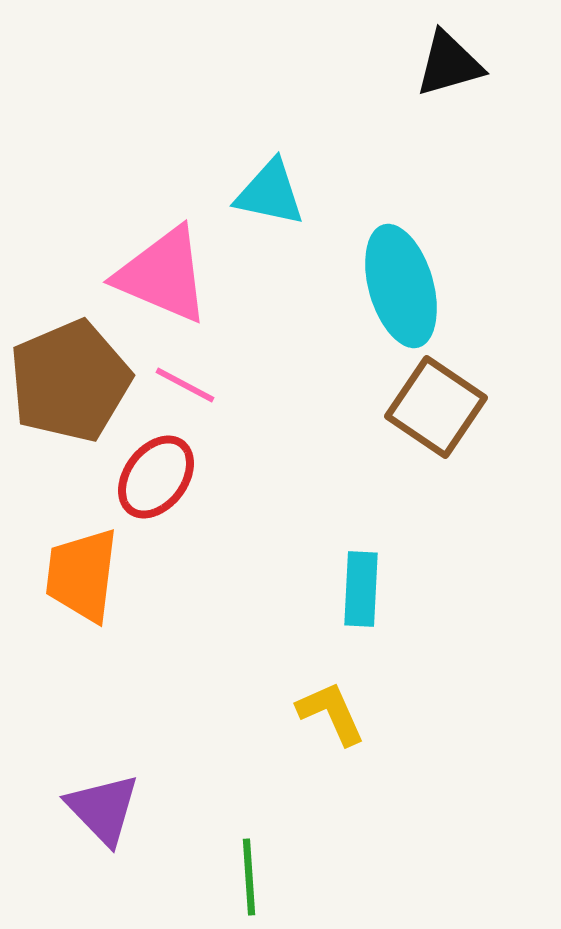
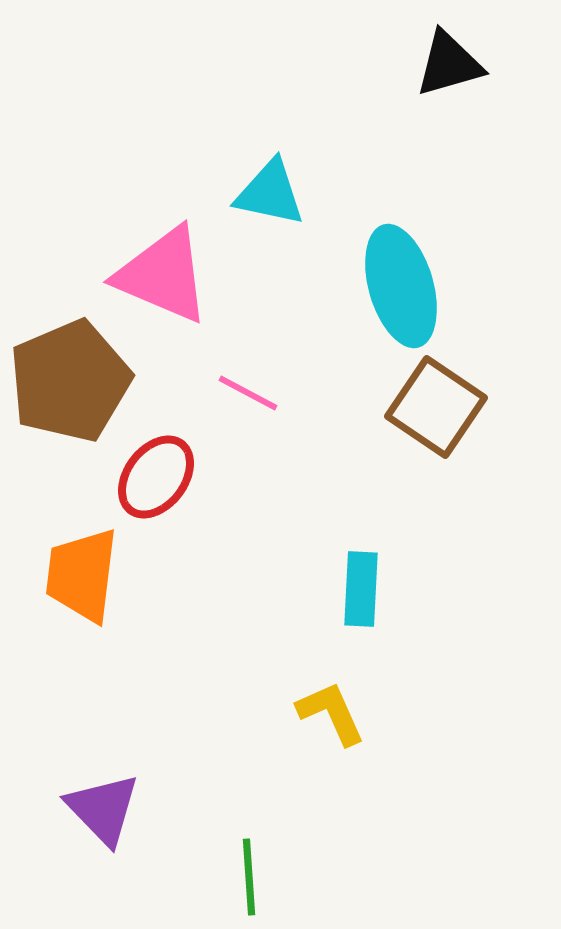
pink line: moved 63 px right, 8 px down
